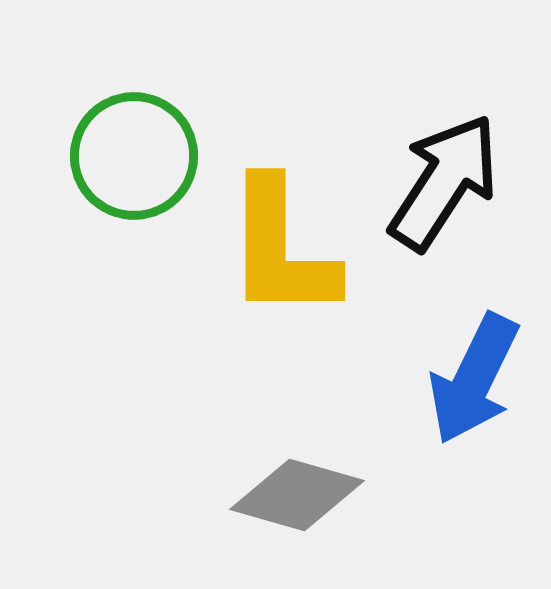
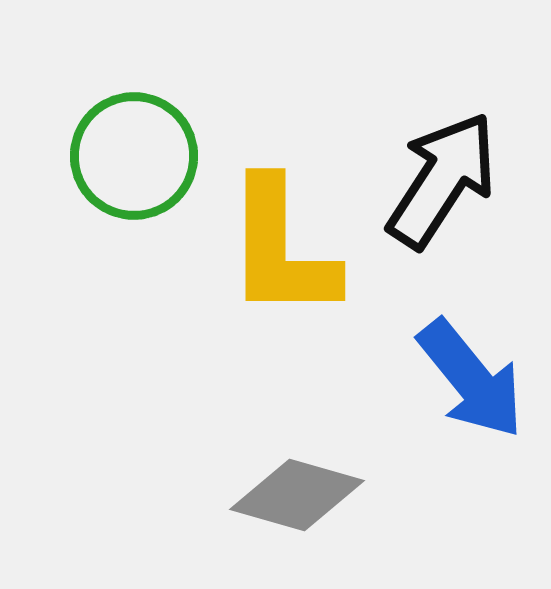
black arrow: moved 2 px left, 2 px up
blue arrow: moved 3 px left; rotated 65 degrees counterclockwise
